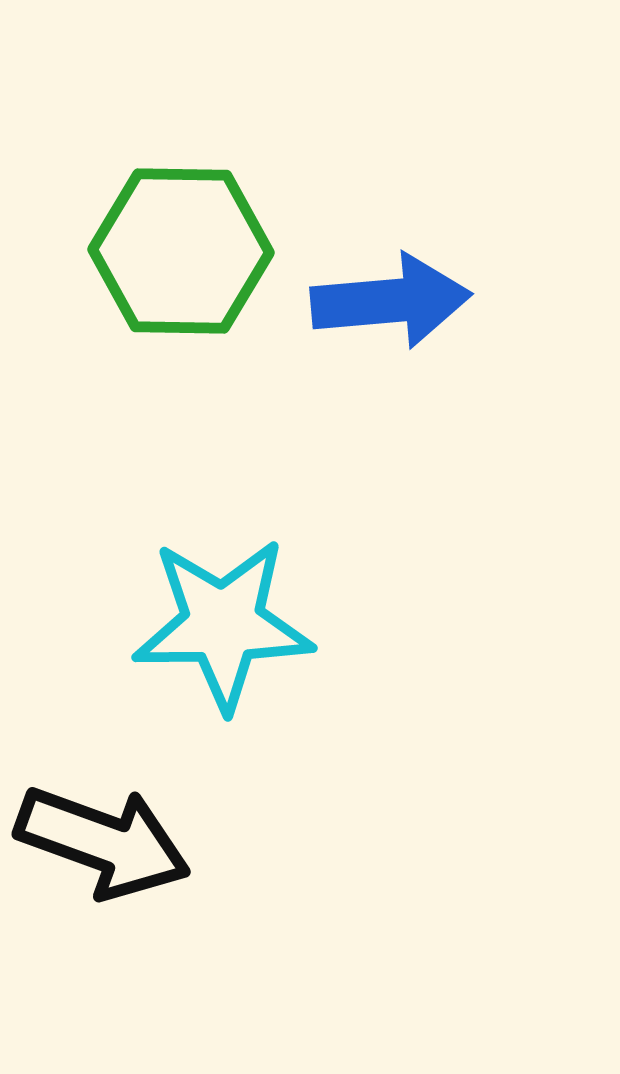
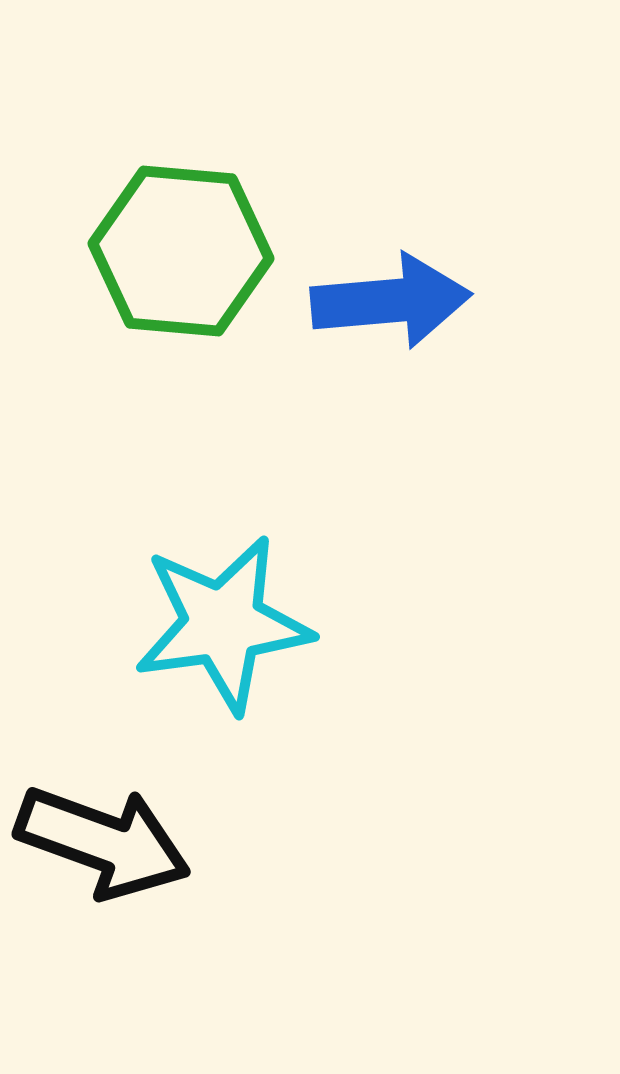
green hexagon: rotated 4 degrees clockwise
cyan star: rotated 7 degrees counterclockwise
